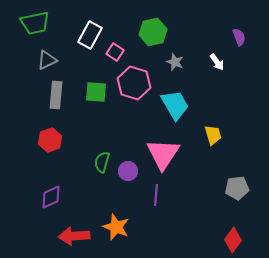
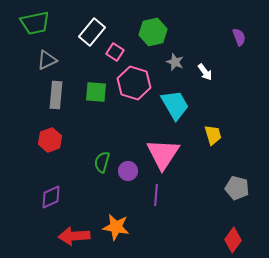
white rectangle: moved 2 px right, 3 px up; rotated 12 degrees clockwise
white arrow: moved 12 px left, 10 px down
gray pentagon: rotated 20 degrees clockwise
orange star: rotated 12 degrees counterclockwise
